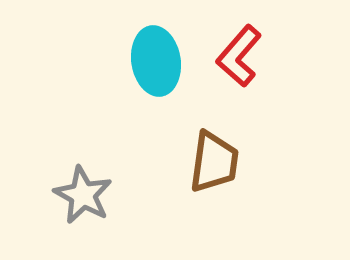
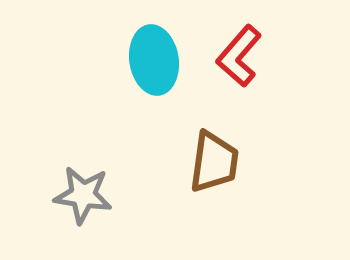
cyan ellipse: moved 2 px left, 1 px up
gray star: rotated 20 degrees counterclockwise
